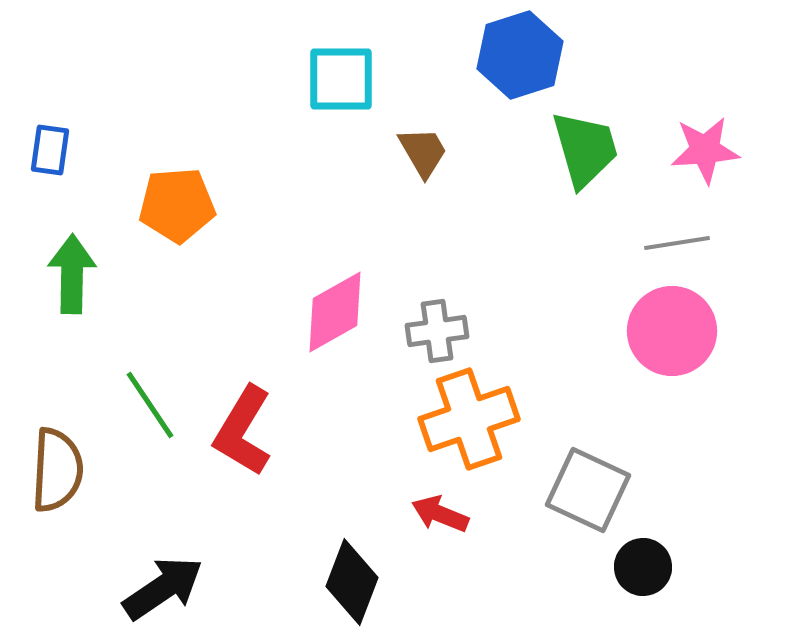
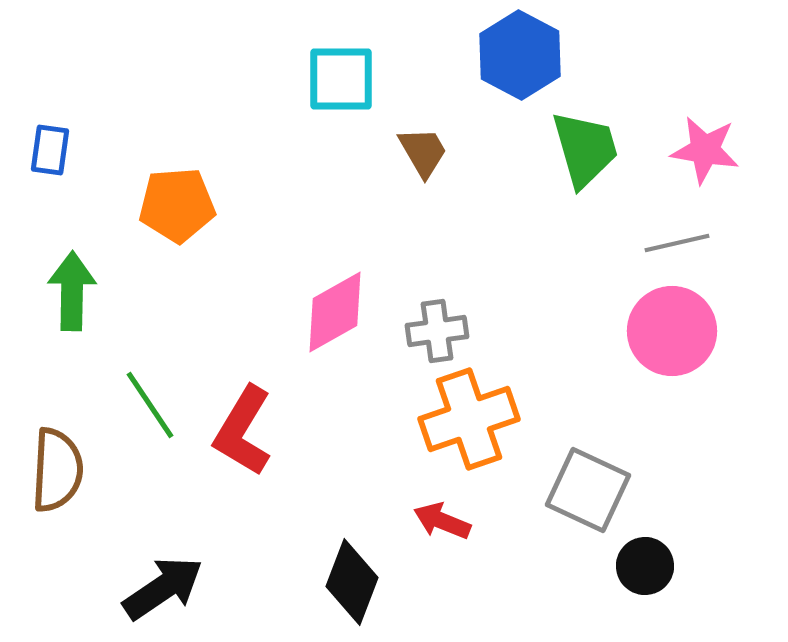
blue hexagon: rotated 14 degrees counterclockwise
pink star: rotated 14 degrees clockwise
gray line: rotated 4 degrees counterclockwise
green arrow: moved 17 px down
red arrow: moved 2 px right, 7 px down
black circle: moved 2 px right, 1 px up
